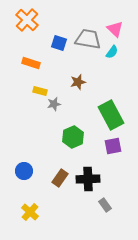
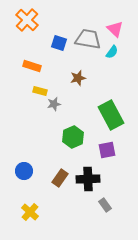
orange rectangle: moved 1 px right, 3 px down
brown star: moved 4 px up
purple square: moved 6 px left, 4 px down
